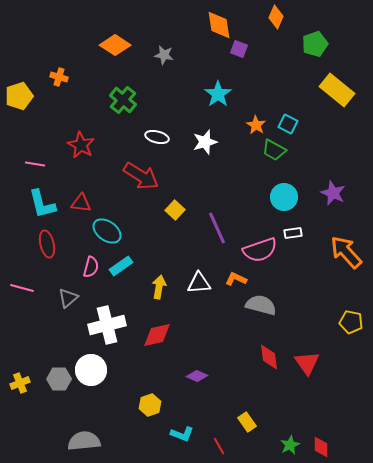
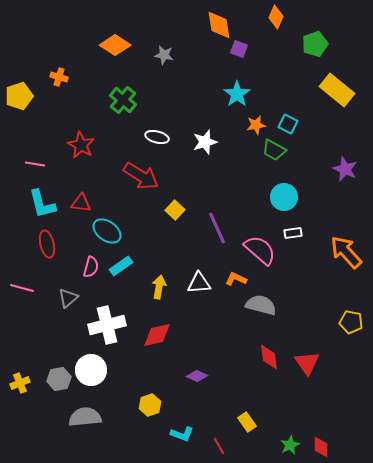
cyan star at (218, 94): moved 19 px right
orange star at (256, 125): rotated 30 degrees clockwise
purple star at (333, 193): moved 12 px right, 24 px up
pink semicircle at (260, 250): rotated 120 degrees counterclockwise
gray hexagon at (59, 379): rotated 10 degrees counterclockwise
gray semicircle at (84, 441): moved 1 px right, 24 px up
